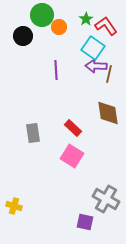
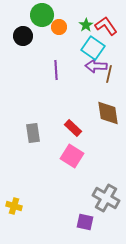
green star: moved 6 px down
gray cross: moved 1 px up
